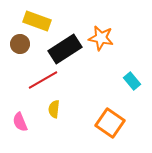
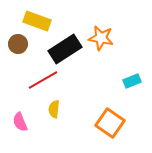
brown circle: moved 2 px left
cyan rectangle: rotated 72 degrees counterclockwise
